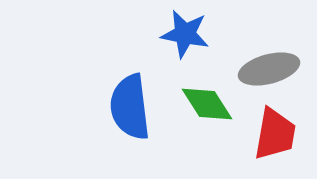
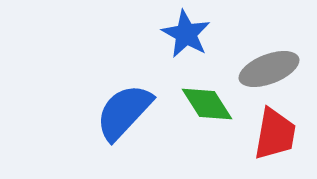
blue star: moved 1 px right; rotated 18 degrees clockwise
gray ellipse: rotated 6 degrees counterclockwise
blue semicircle: moved 6 px left, 5 px down; rotated 50 degrees clockwise
